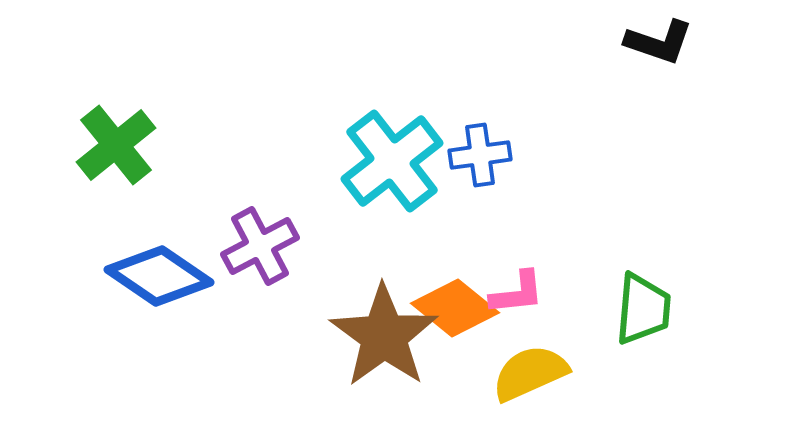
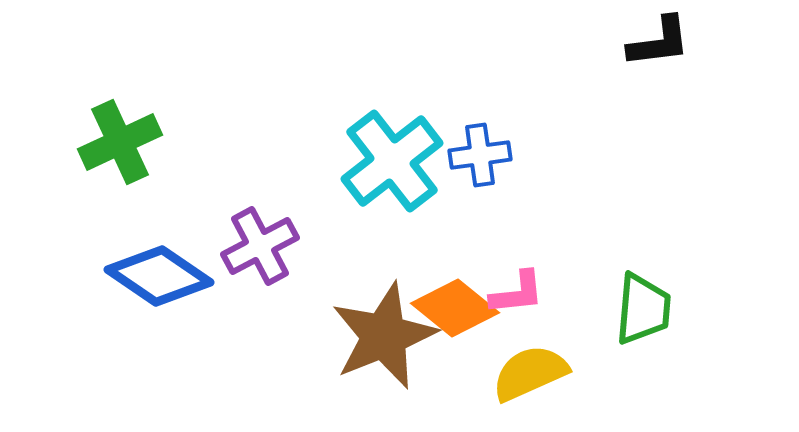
black L-shape: rotated 26 degrees counterclockwise
green cross: moved 4 px right, 3 px up; rotated 14 degrees clockwise
brown star: rotated 14 degrees clockwise
